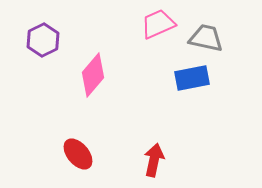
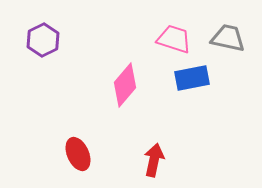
pink trapezoid: moved 16 px right, 15 px down; rotated 42 degrees clockwise
gray trapezoid: moved 22 px right
pink diamond: moved 32 px right, 10 px down
red ellipse: rotated 16 degrees clockwise
